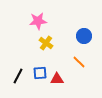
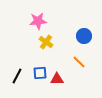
yellow cross: moved 1 px up
black line: moved 1 px left
